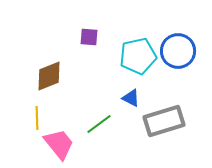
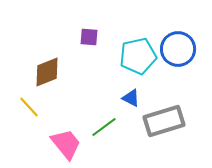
blue circle: moved 2 px up
brown diamond: moved 2 px left, 4 px up
yellow line: moved 8 px left, 11 px up; rotated 40 degrees counterclockwise
green line: moved 5 px right, 3 px down
pink trapezoid: moved 7 px right
